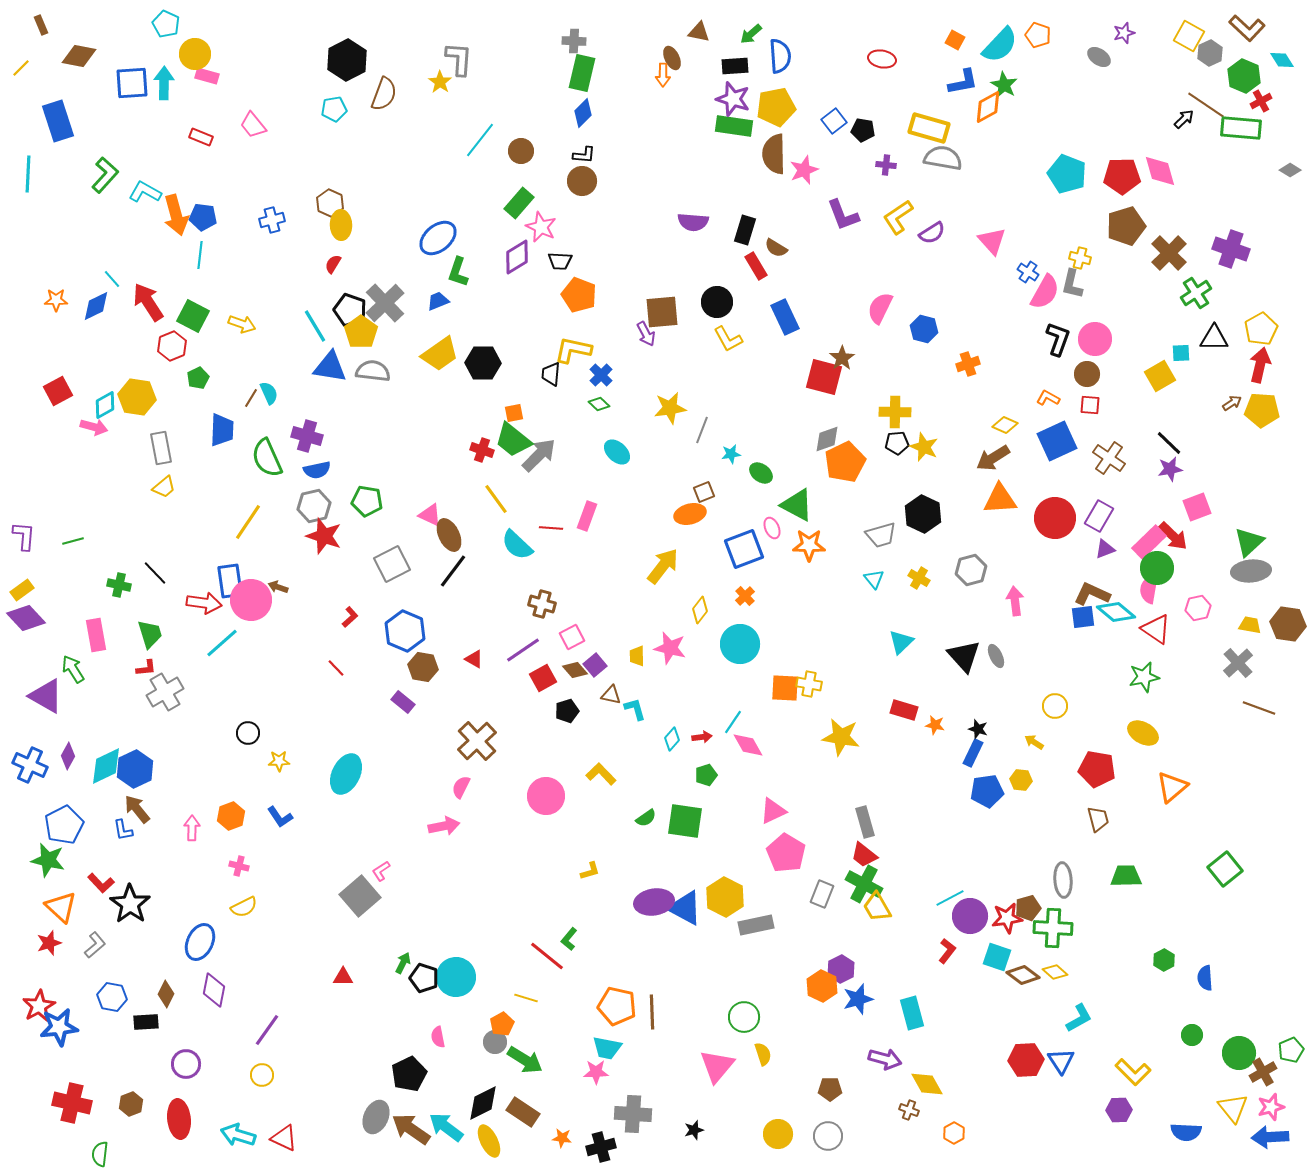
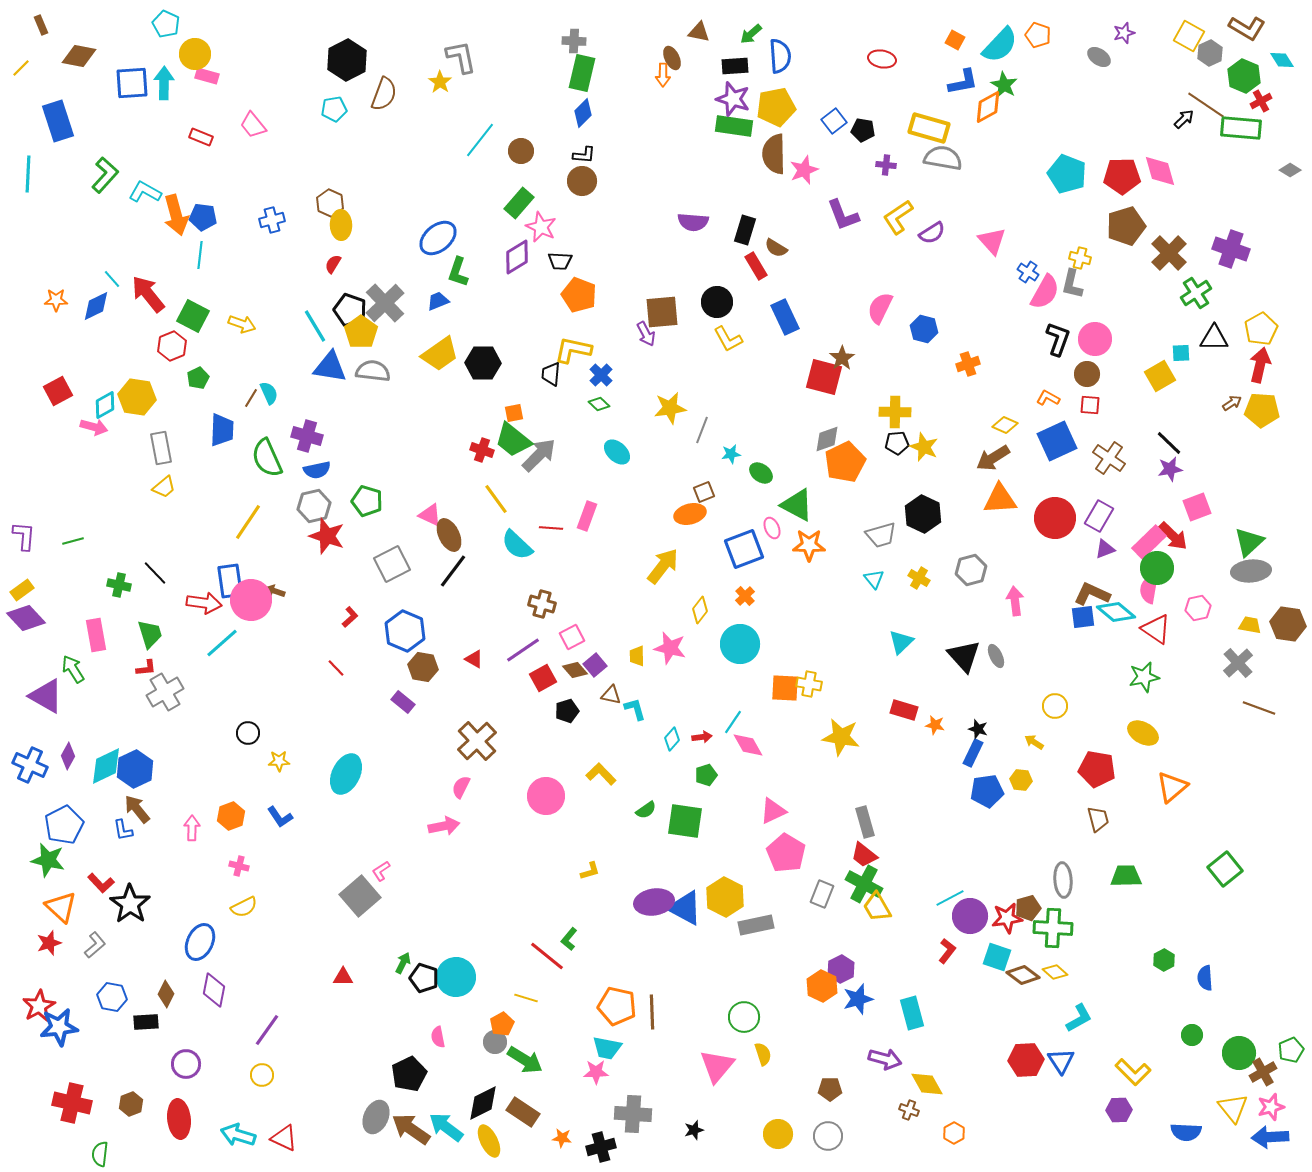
brown L-shape at (1247, 28): rotated 12 degrees counterclockwise
gray L-shape at (459, 59): moved 2 px right, 2 px up; rotated 15 degrees counterclockwise
red arrow at (148, 302): moved 8 px up; rotated 6 degrees counterclockwise
green pentagon at (367, 501): rotated 8 degrees clockwise
red star at (324, 536): moved 3 px right
brown arrow at (278, 587): moved 3 px left, 4 px down
green semicircle at (646, 818): moved 8 px up
